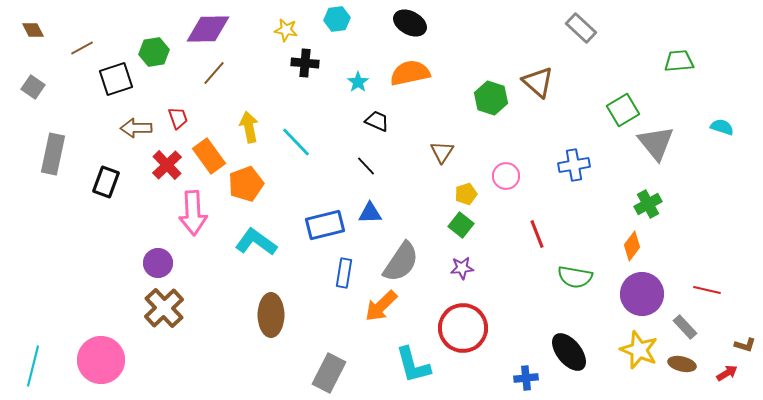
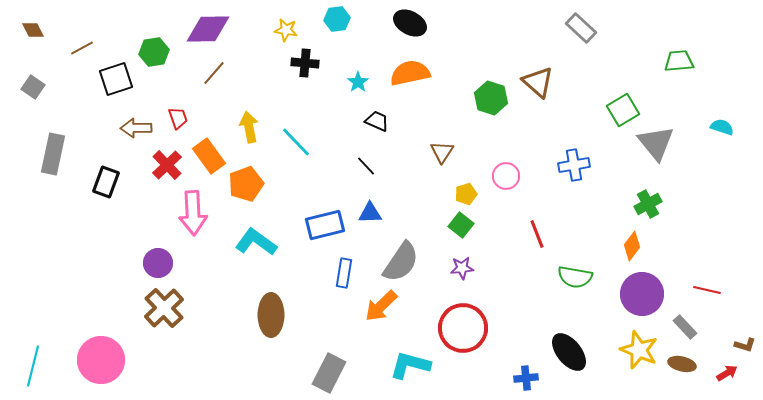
cyan L-shape at (413, 365): moved 3 px left; rotated 120 degrees clockwise
